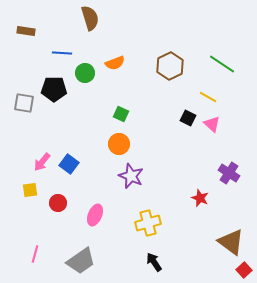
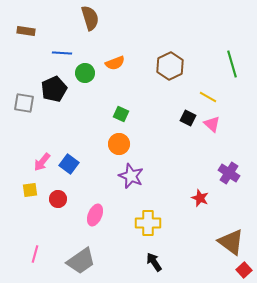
green line: moved 10 px right; rotated 40 degrees clockwise
black pentagon: rotated 25 degrees counterclockwise
red circle: moved 4 px up
yellow cross: rotated 15 degrees clockwise
